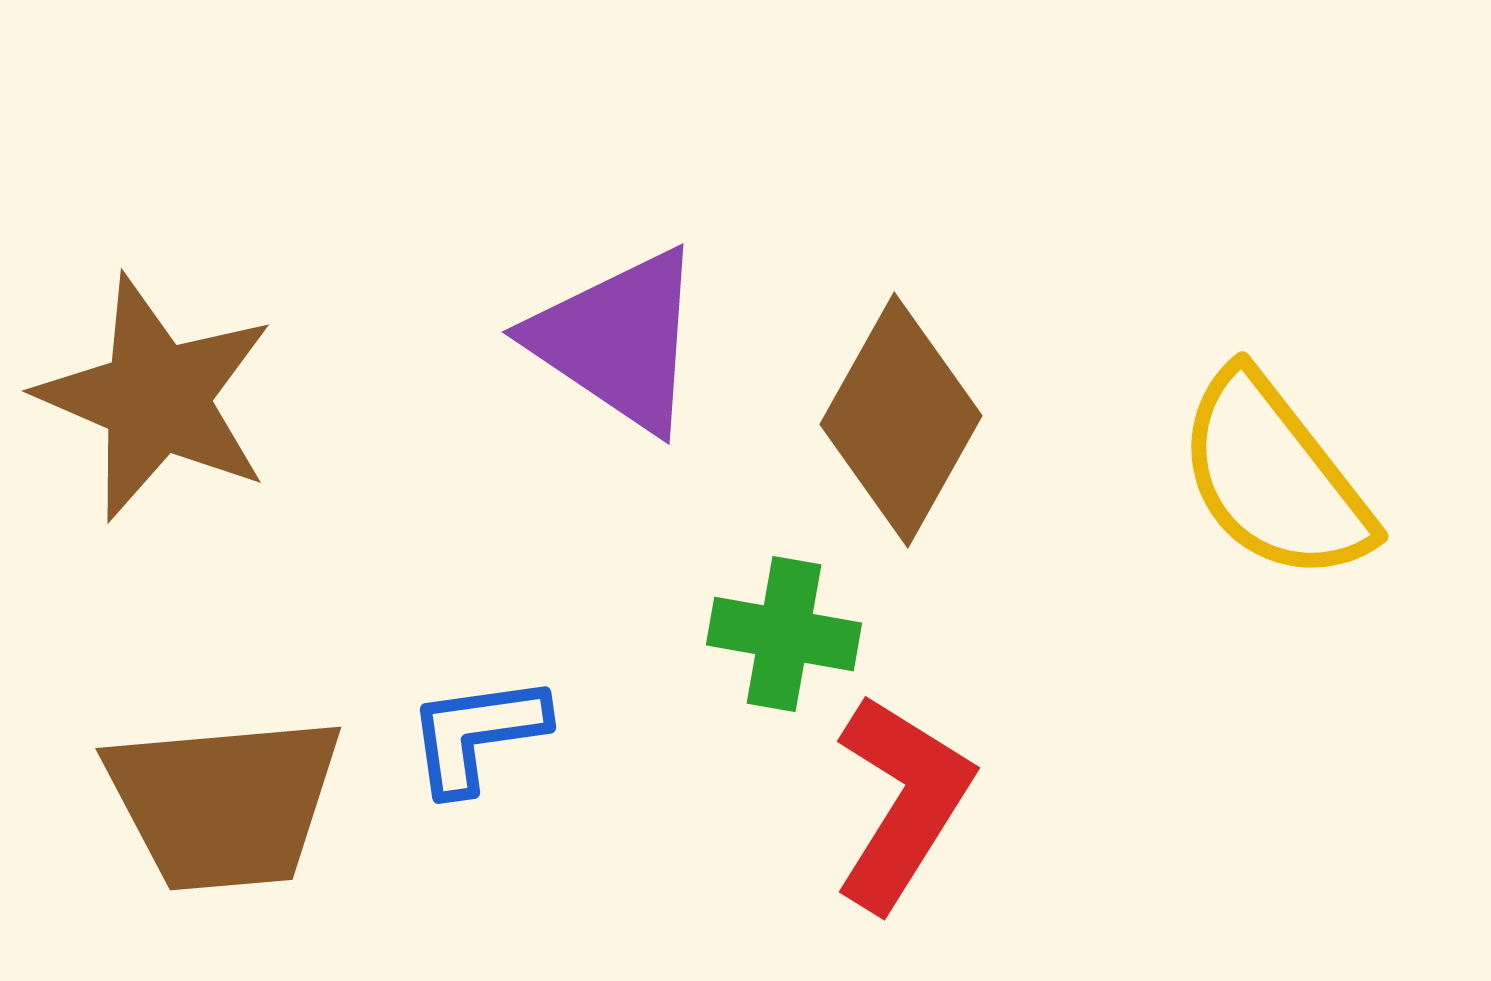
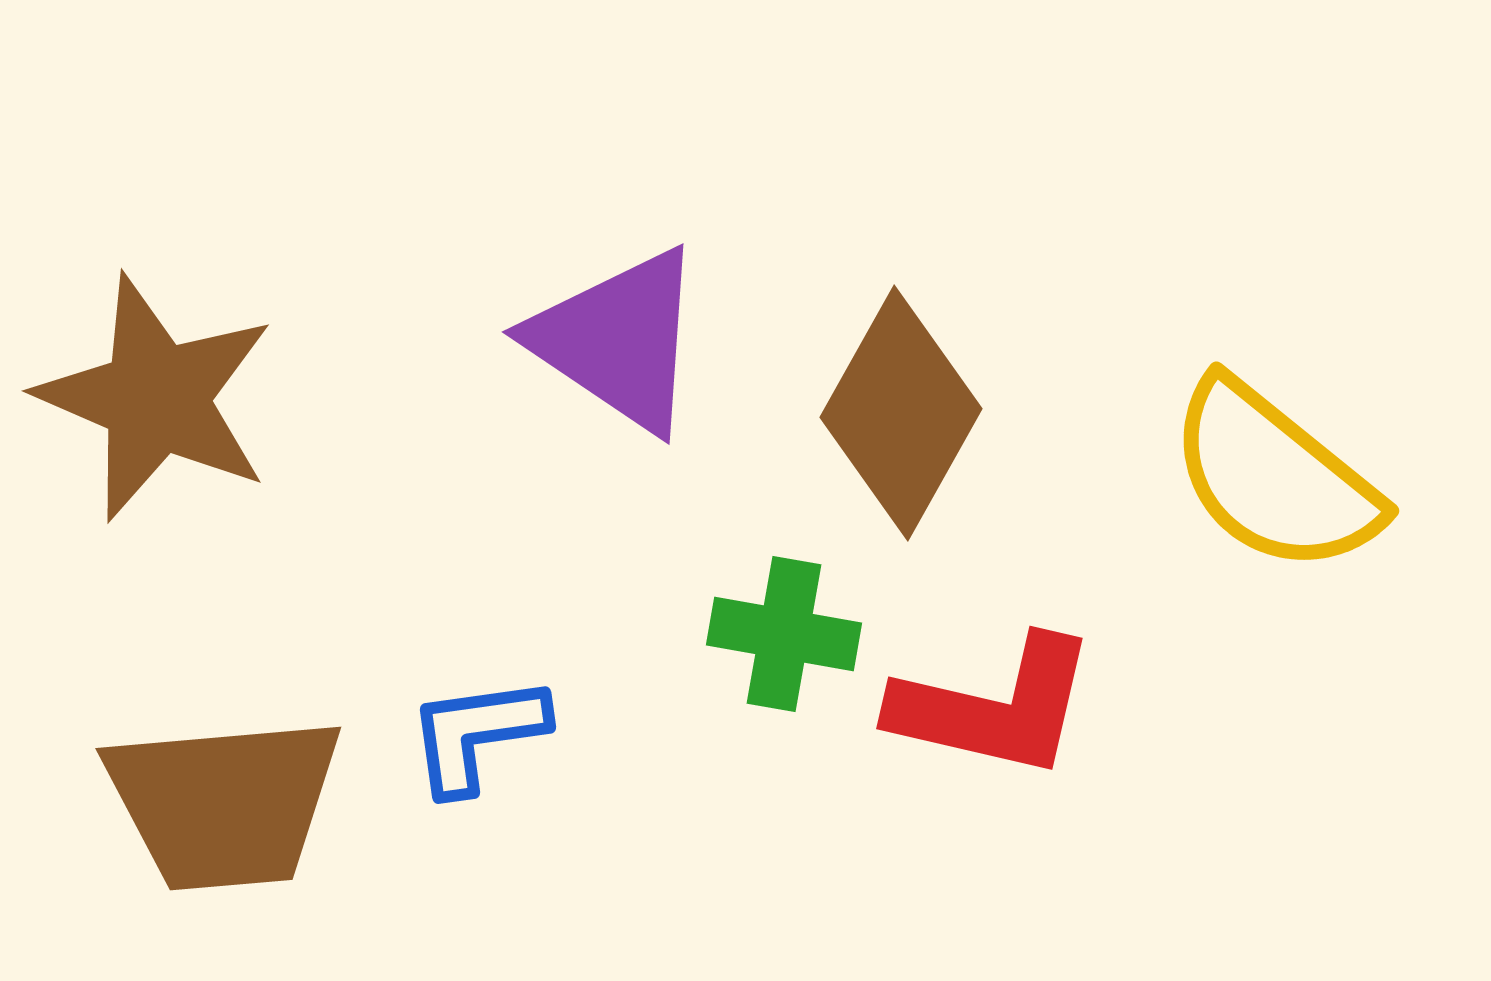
brown diamond: moved 7 px up
yellow semicircle: rotated 13 degrees counterclockwise
red L-shape: moved 92 px right, 95 px up; rotated 71 degrees clockwise
